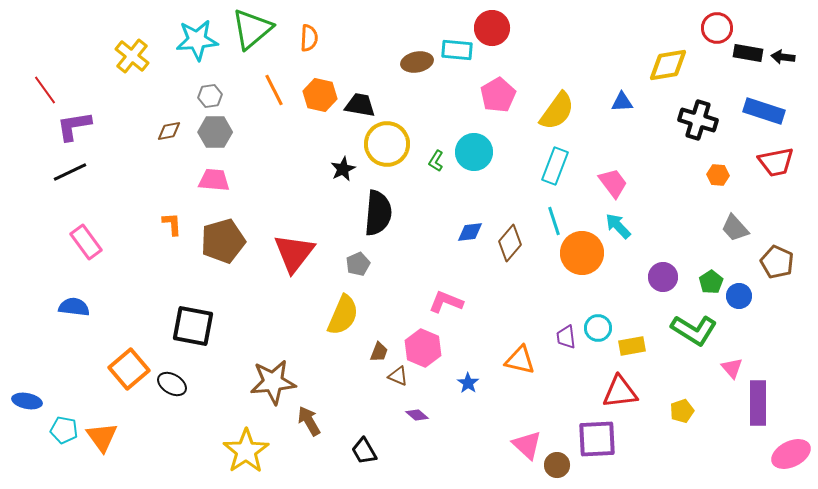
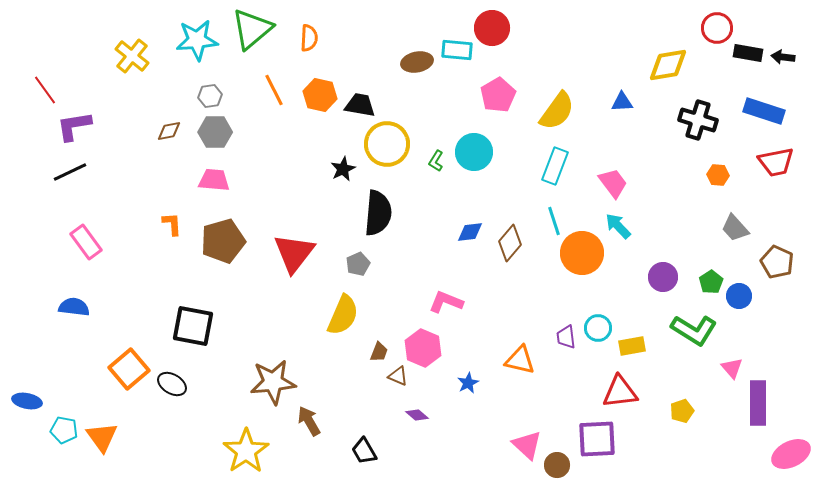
blue star at (468, 383): rotated 10 degrees clockwise
